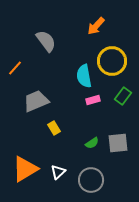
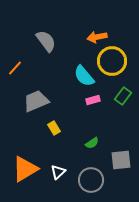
orange arrow: moved 1 px right, 11 px down; rotated 36 degrees clockwise
cyan semicircle: rotated 30 degrees counterclockwise
gray square: moved 3 px right, 17 px down
